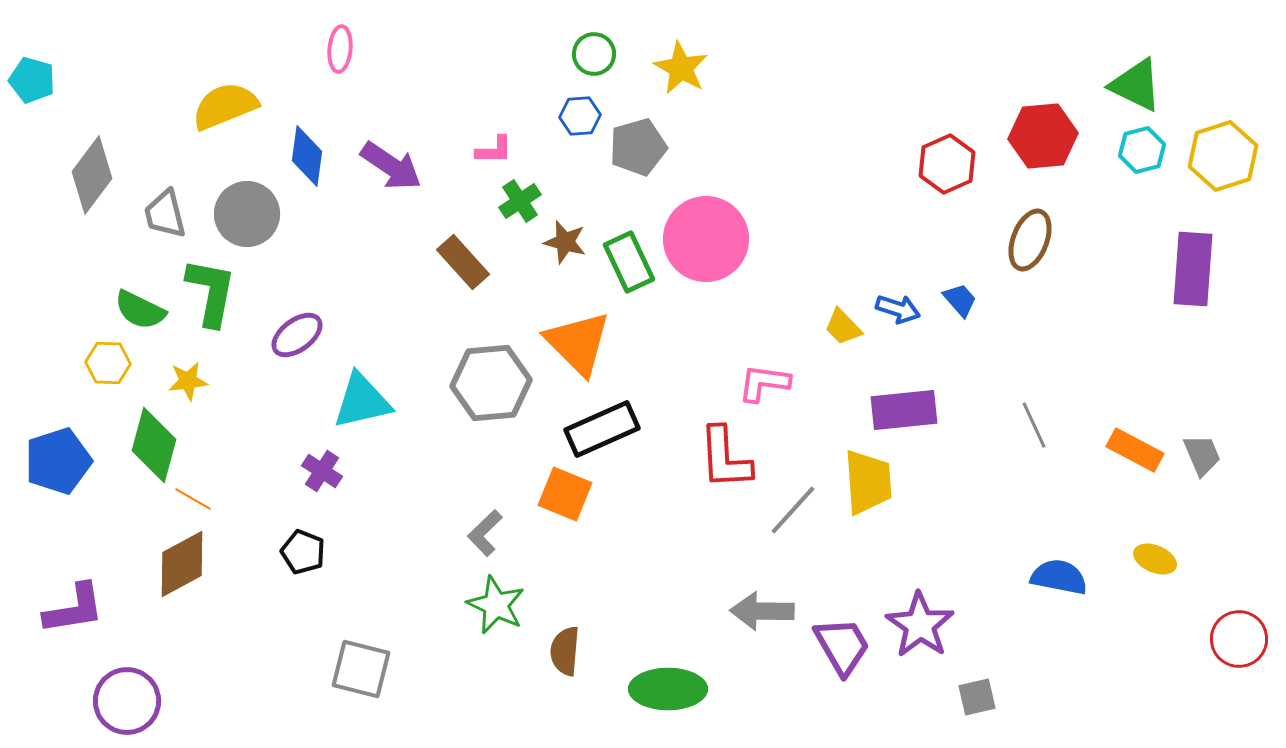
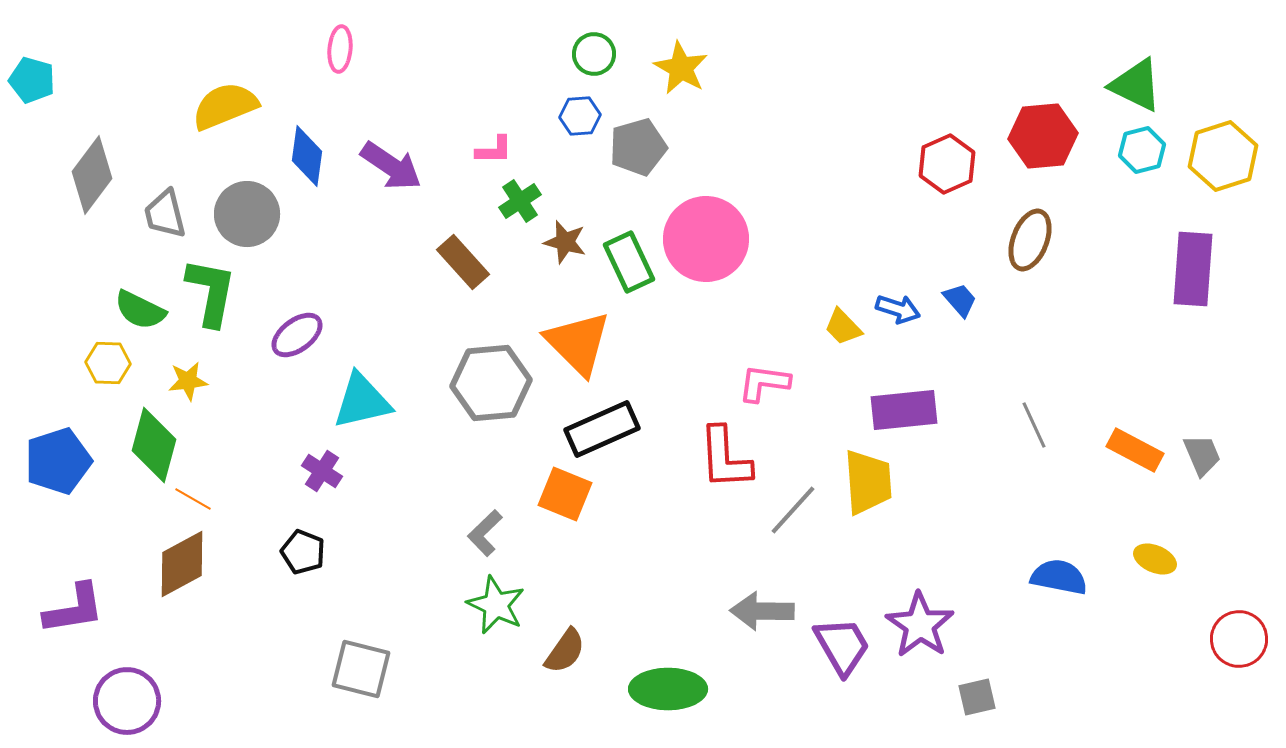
brown semicircle at (565, 651): rotated 150 degrees counterclockwise
